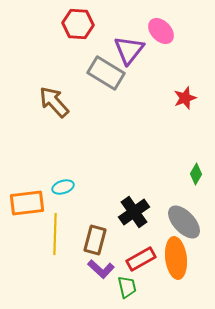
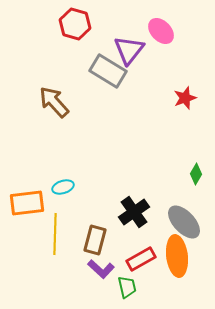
red hexagon: moved 3 px left; rotated 12 degrees clockwise
gray rectangle: moved 2 px right, 2 px up
orange ellipse: moved 1 px right, 2 px up
